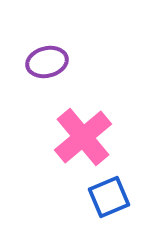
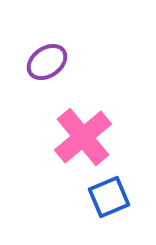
purple ellipse: rotated 21 degrees counterclockwise
